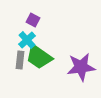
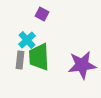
purple square: moved 9 px right, 6 px up
green trapezoid: rotated 52 degrees clockwise
purple star: moved 1 px right, 2 px up
